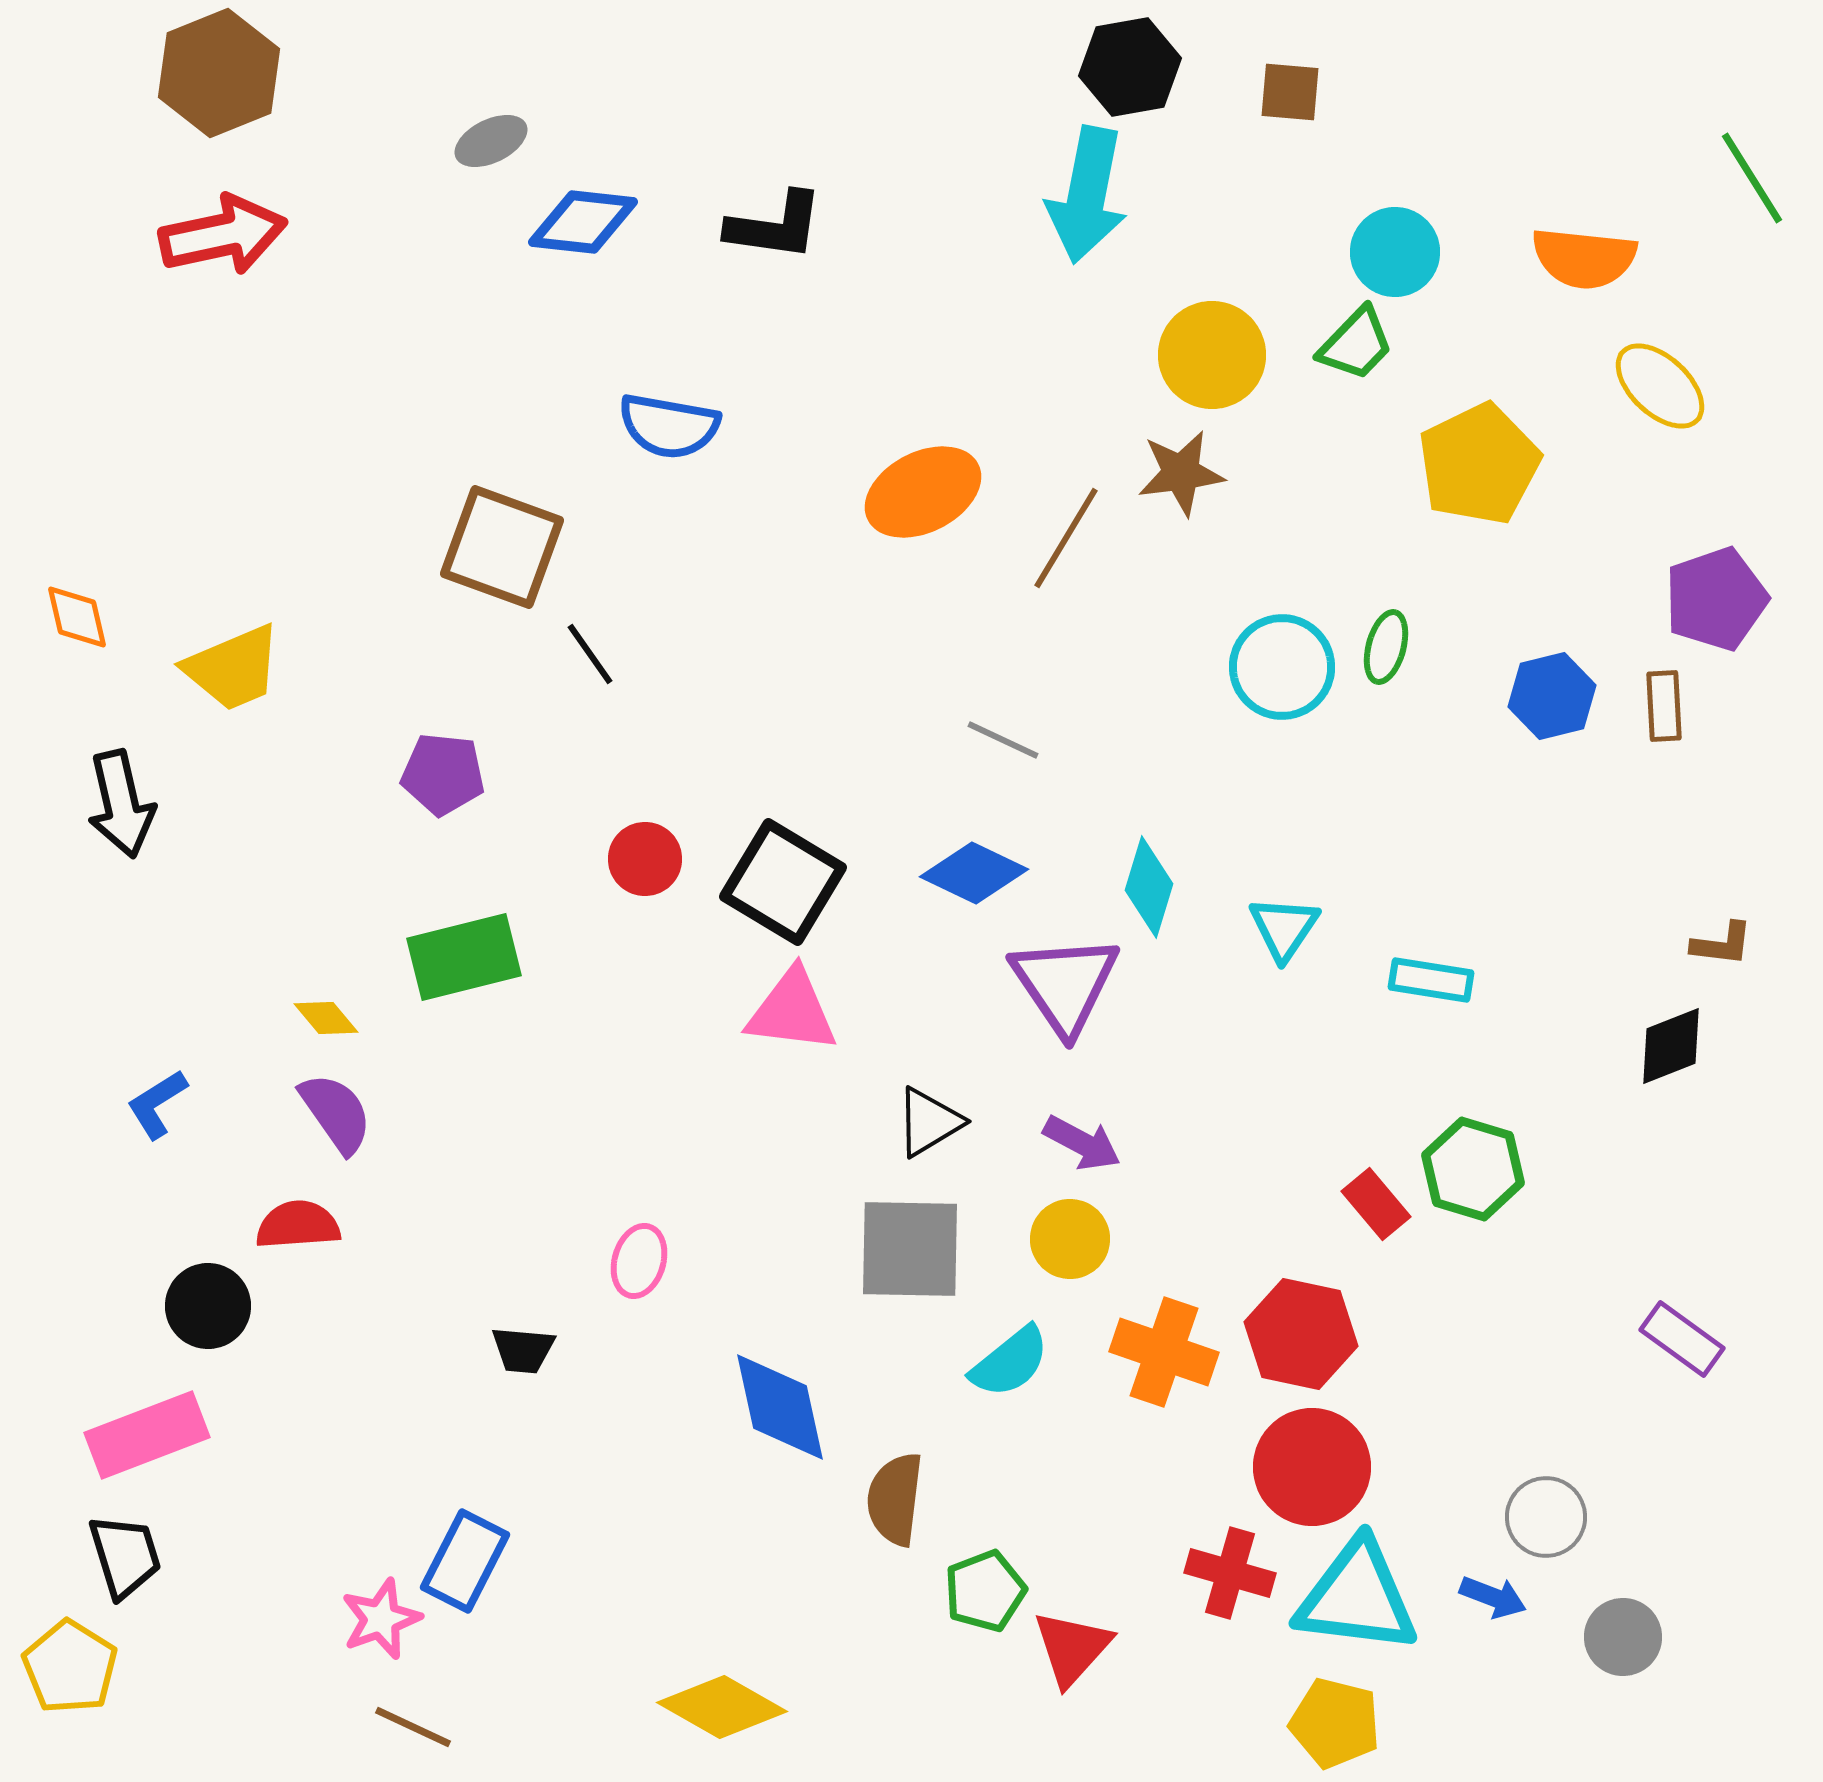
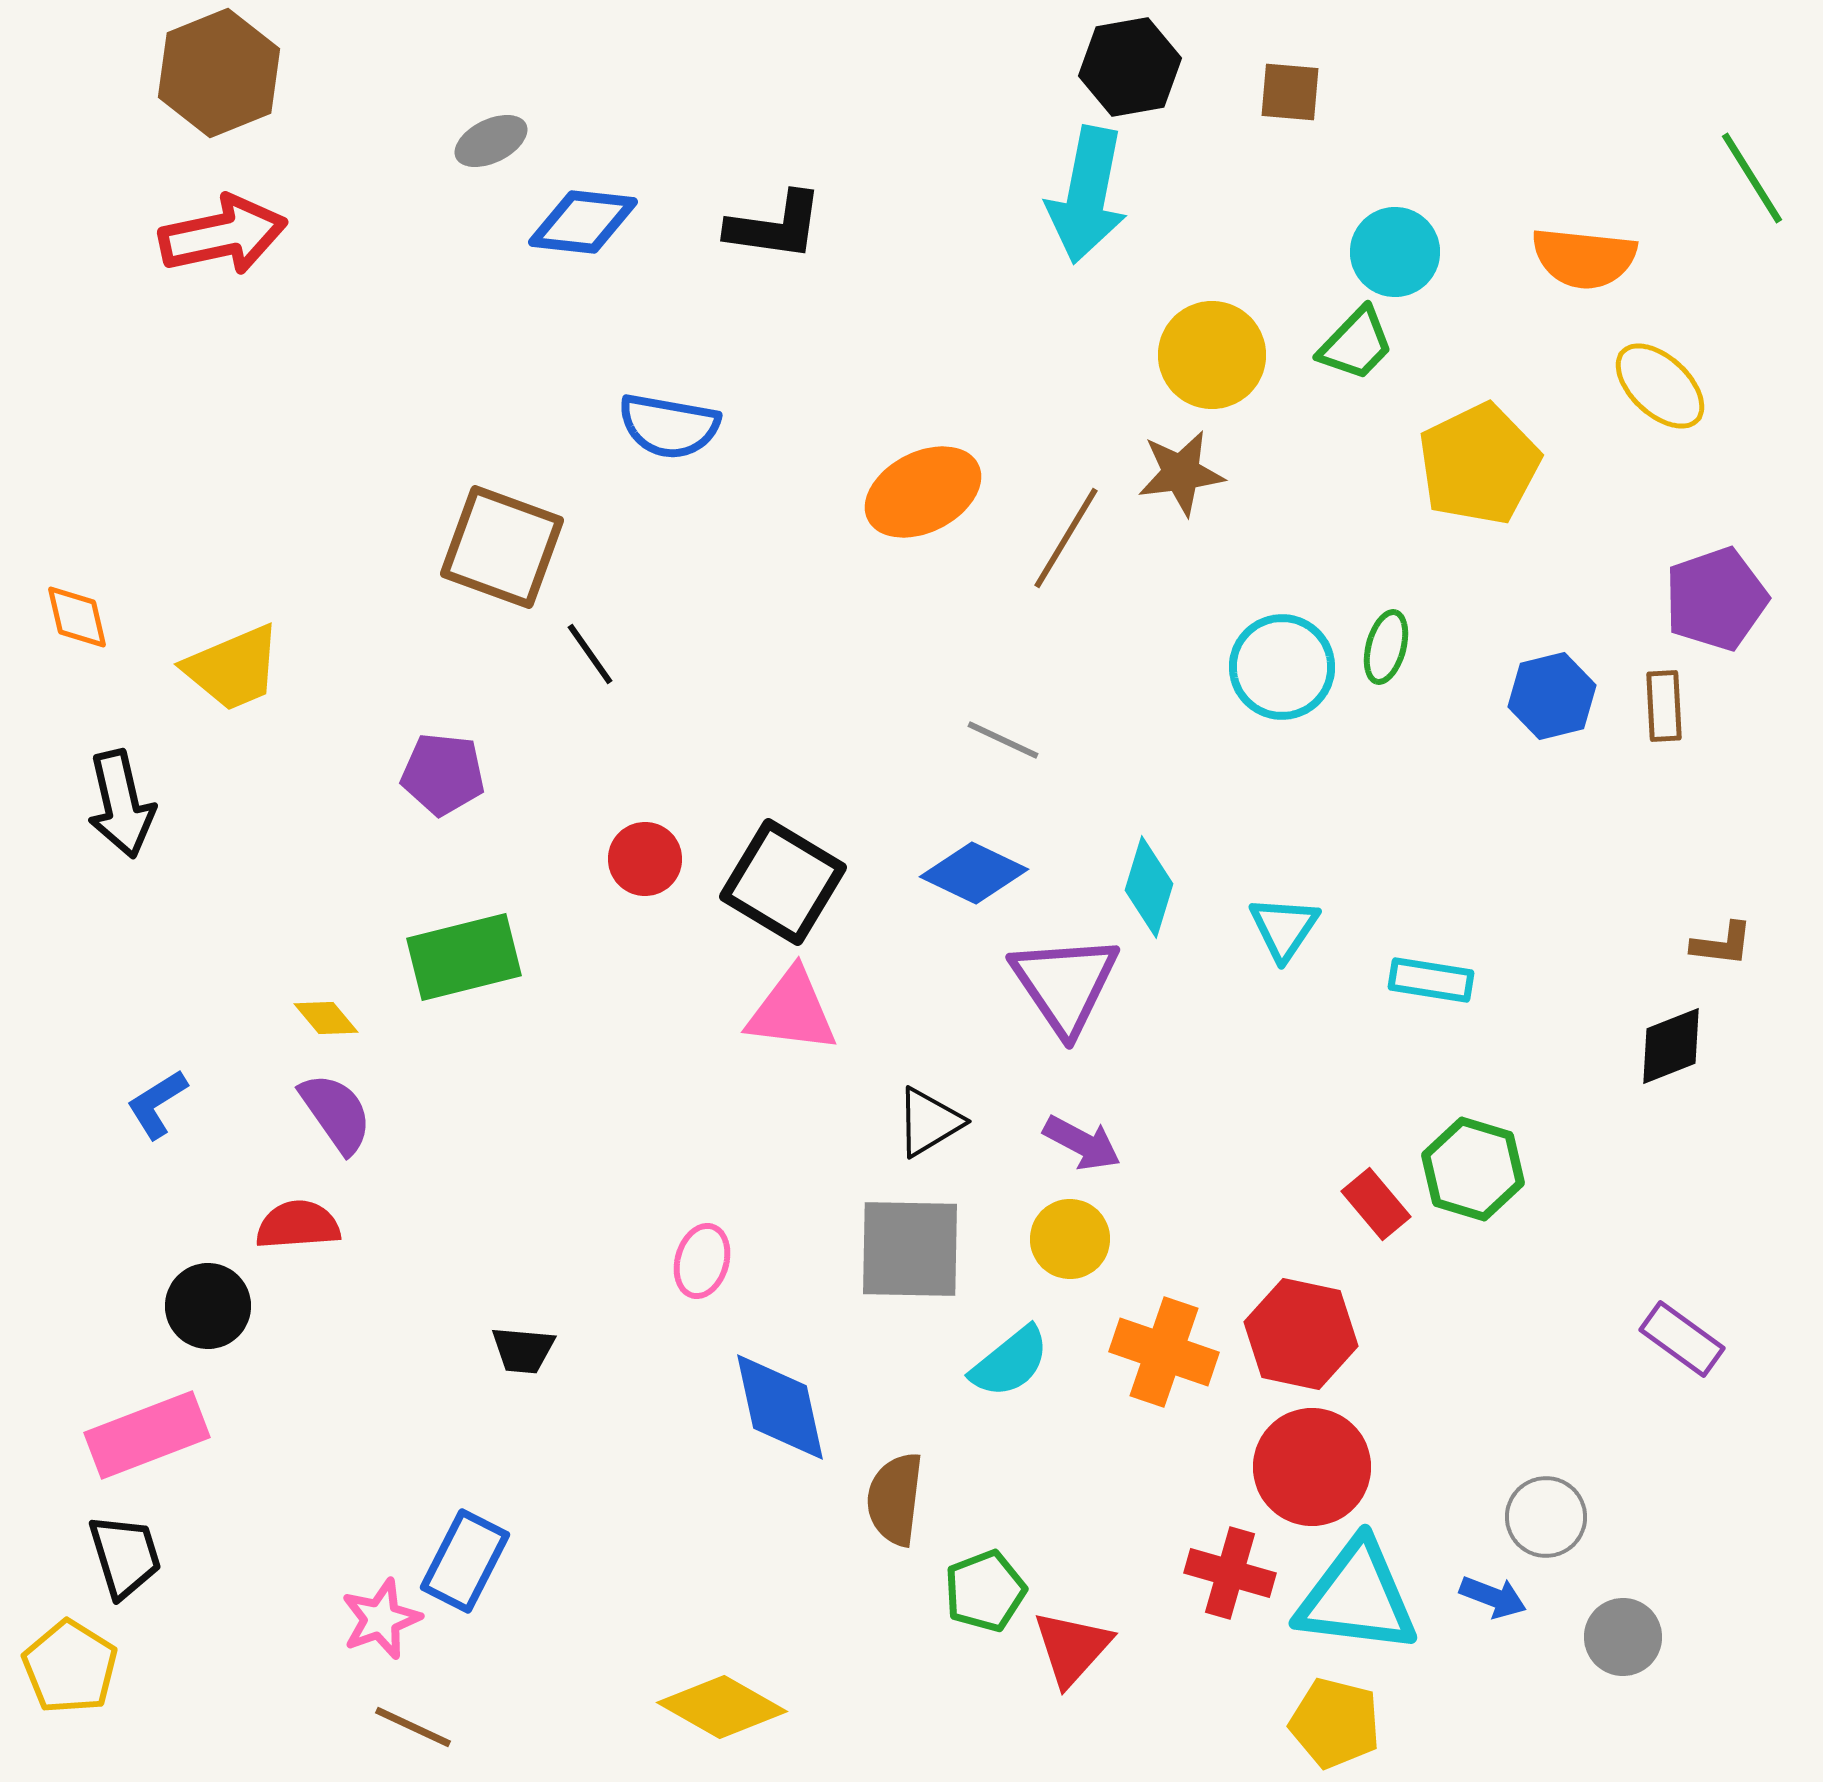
pink ellipse at (639, 1261): moved 63 px right
